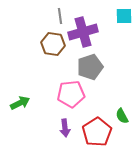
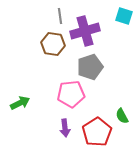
cyan square: rotated 18 degrees clockwise
purple cross: moved 2 px right, 1 px up
